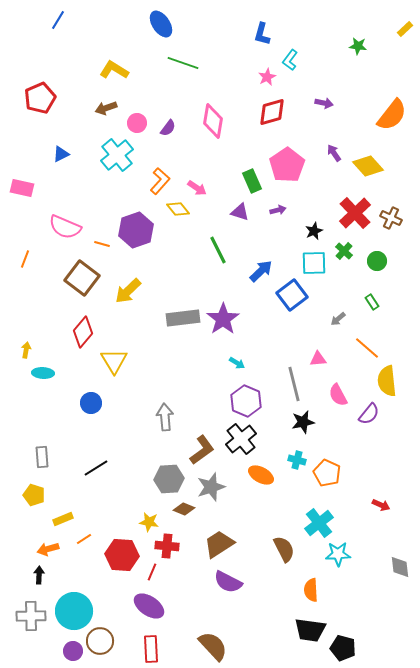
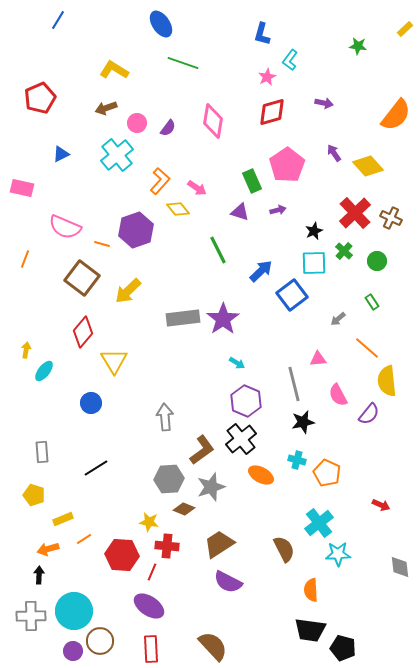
orange semicircle at (392, 115): moved 4 px right
cyan ellipse at (43, 373): moved 1 px right, 2 px up; rotated 55 degrees counterclockwise
gray rectangle at (42, 457): moved 5 px up
